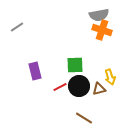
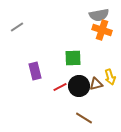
green square: moved 2 px left, 7 px up
brown triangle: moved 3 px left, 5 px up
